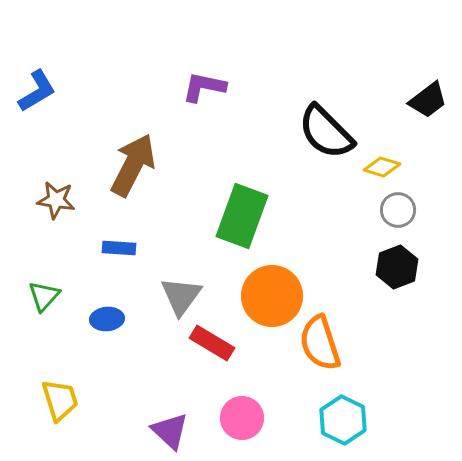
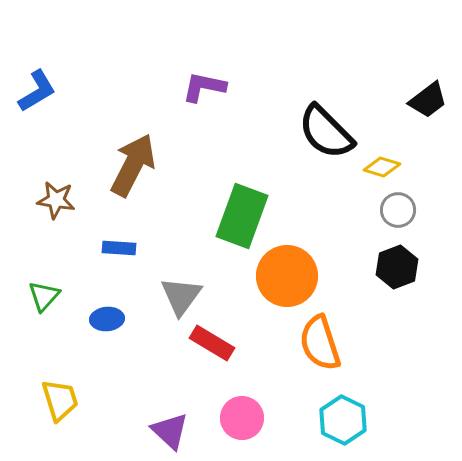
orange circle: moved 15 px right, 20 px up
